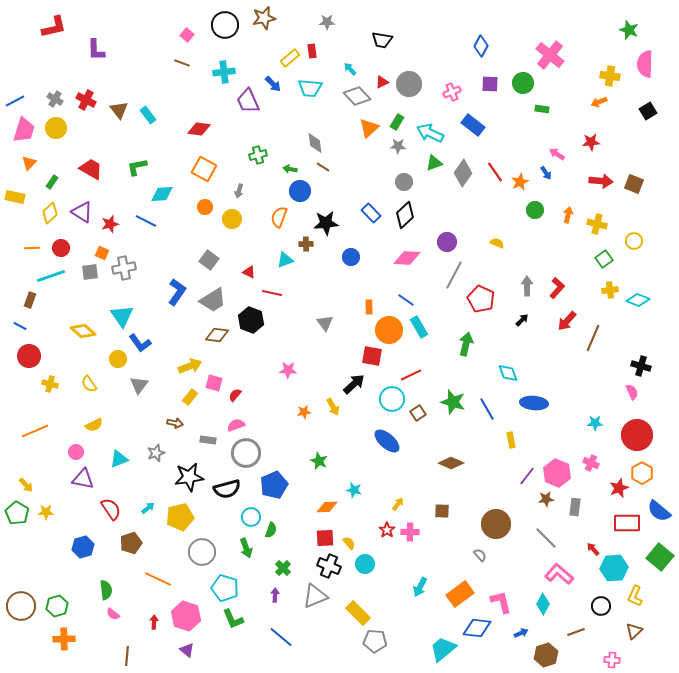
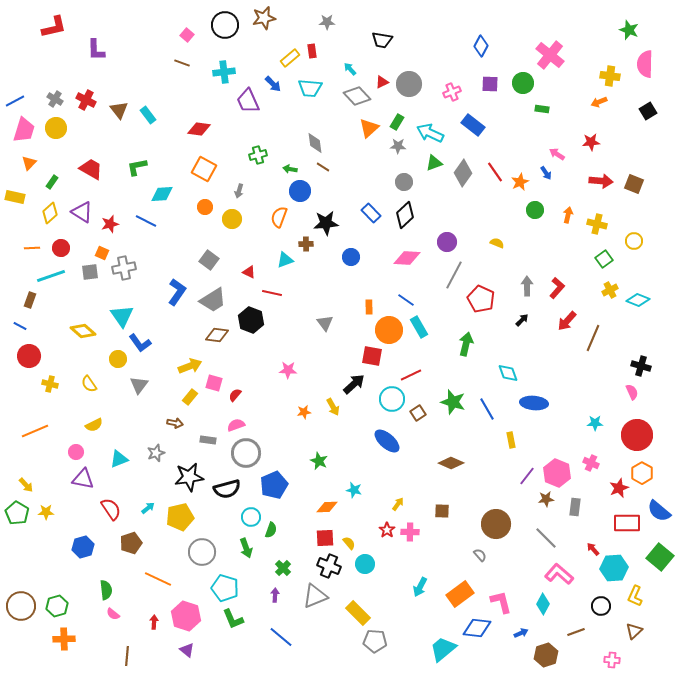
yellow cross at (610, 290): rotated 21 degrees counterclockwise
